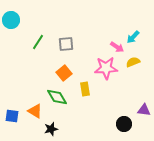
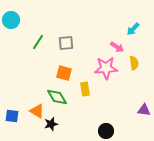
cyan arrow: moved 8 px up
gray square: moved 1 px up
yellow semicircle: moved 1 px right, 1 px down; rotated 104 degrees clockwise
orange square: rotated 35 degrees counterclockwise
orange triangle: moved 2 px right
black circle: moved 18 px left, 7 px down
black star: moved 5 px up
